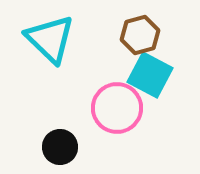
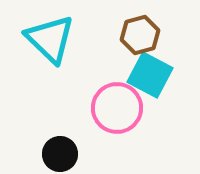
black circle: moved 7 px down
